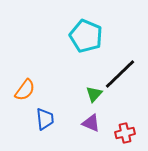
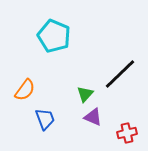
cyan pentagon: moved 32 px left
green triangle: moved 9 px left
blue trapezoid: rotated 15 degrees counterclockwise
purple triangle: moved 2 px right, 6 px up
red cross: moved 2 px right
